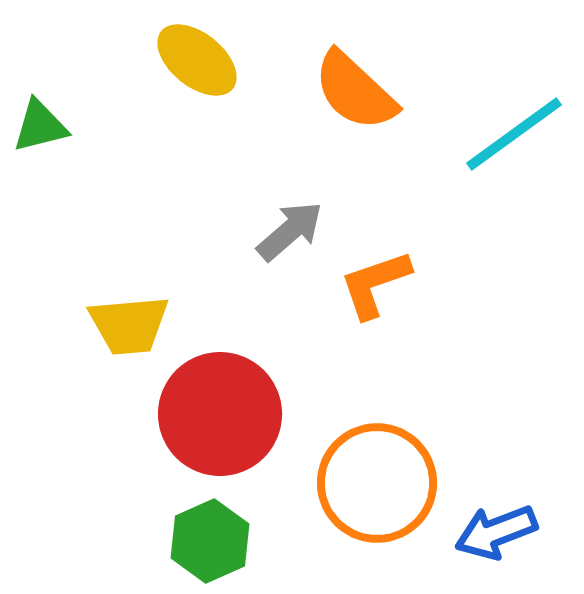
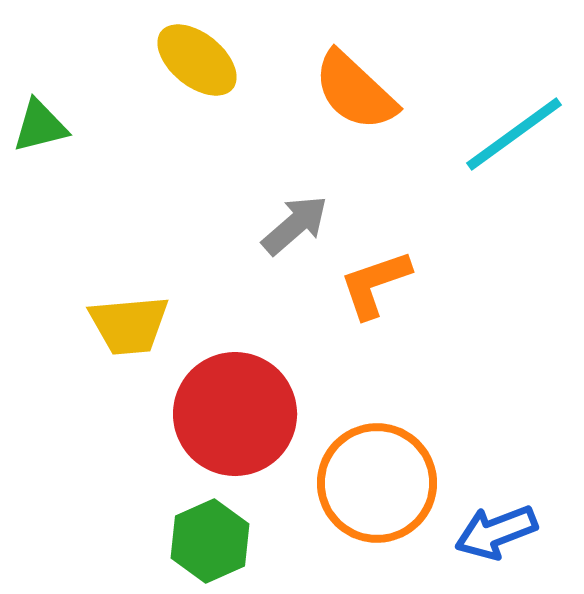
gray arrow: moved 5 px right, 6 px up
red circle: moved 15 px right
